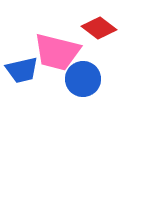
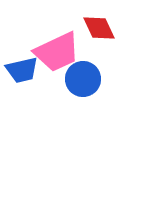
red diamond: rotated 28 degrees clockwise
pink trapezoid: rotated 39 degrees counterclockwise
